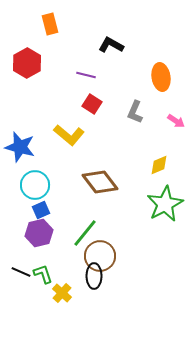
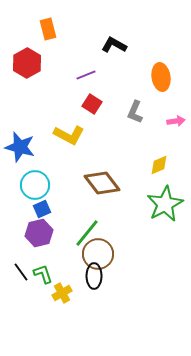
orange rectangle: moved 2 px left, 5 px down
black L-shape: moved 3 px right
purple line: rotated 36 degrees counterclockwise
pink arrow: rotated 42 degrees counterclockwise
yellow L-shape: rotated 12 degrees counterclockwise
brown diamond: moved 2 px right, 1 px down
blue square: moved 1 px right, 1 px up
green line: moved 2 px right
brown circle: moved 2 px left, 2 px up
black line: rotated 30 degrees clockwise
yellow cross: rotated 18 degrees clockwise
